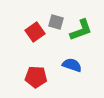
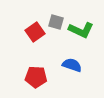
green L-shape: rotated 45 degrees clockwise
